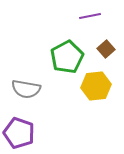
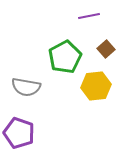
purple line: moved 1 px left
green pentagon: moved 2 px left
gray semicircle: moved 2 px up
